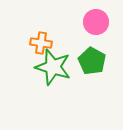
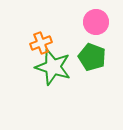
orange cross: rotated 30 degrees counterclockwise
green pentagon: moved 4 px up; rotated 8 degrees counterclockwise
